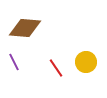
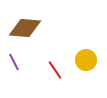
yellow circle: moved 2 px up
red line: moved 1 px left, 2 px down
